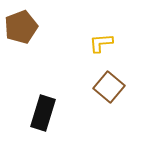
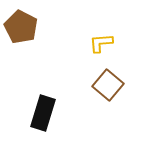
brown pentagon: rotated 24 degrees counterclockwise
brown square: moved 1 px left, 2 px up
